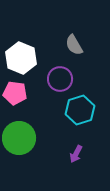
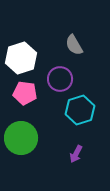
white hexagon: rotated 20 degrees clockwise
pink pentagon: moved 10 px right
green circle: moved 2 px right
